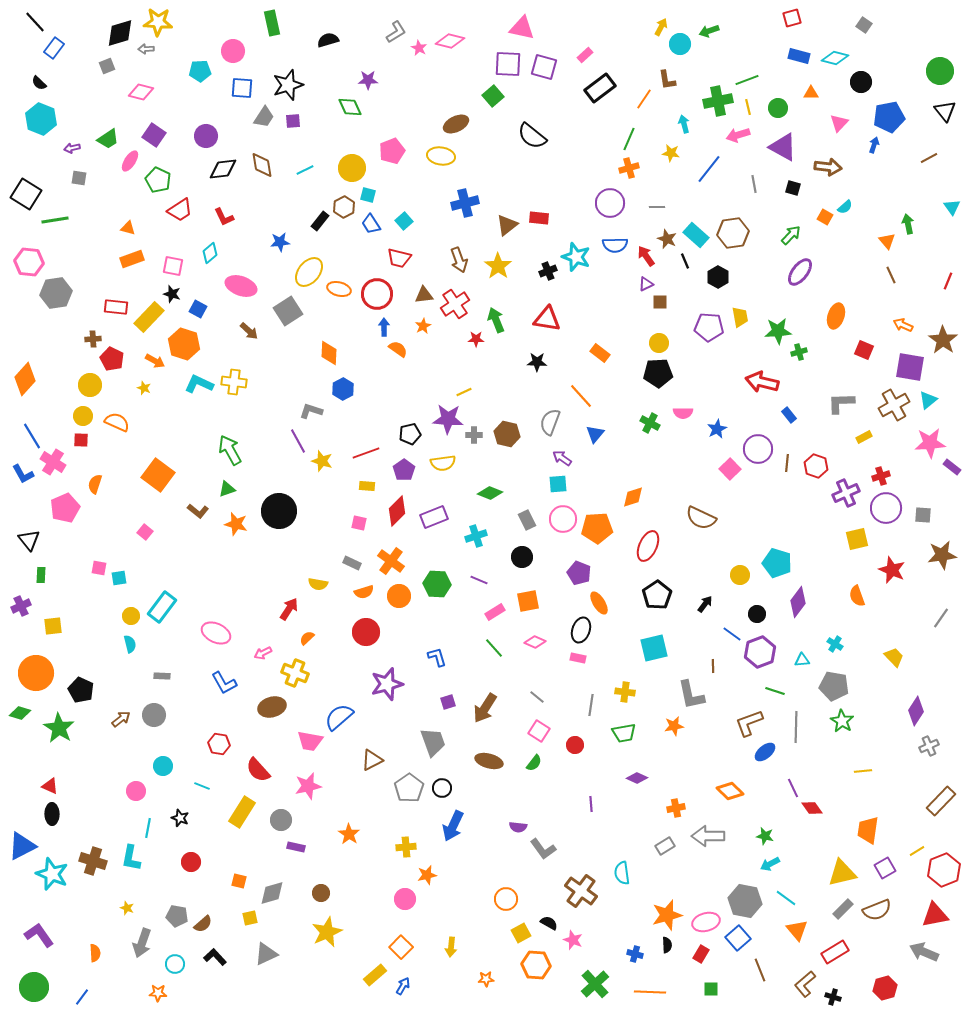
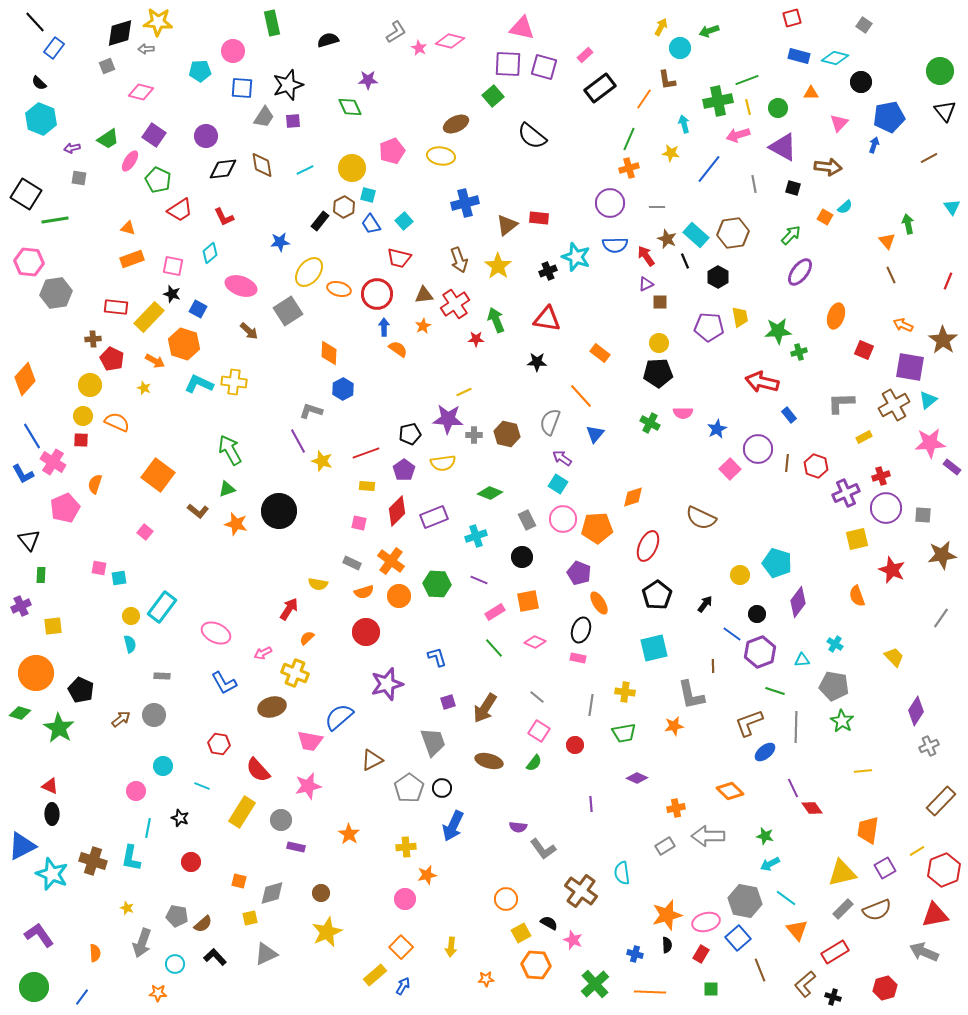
cyan circle at (680, 44): moved 4 px down
cyan square at (558, 484): rotated 36 degrees clockwise
